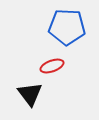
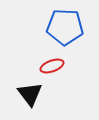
blue pentagon: moved 2 px left
